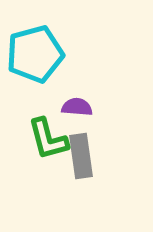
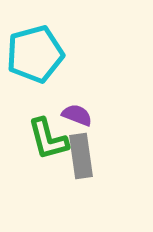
purple semicircle: moved 8 px down; rotated 16 degrees clockwise
